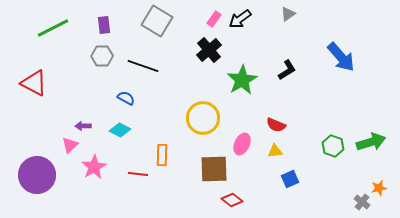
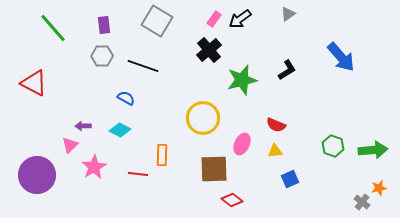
green line: rotated 76 degrees clockwise
green star: rotated 16 degrees clockwise
green arrow: moved 2 px right, 8 px down; rotated 12 degrees clockwise
